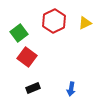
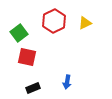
red square: rotated 24 degrees counterclockwise
blue arrow: moved 4 px left, 7 px up
